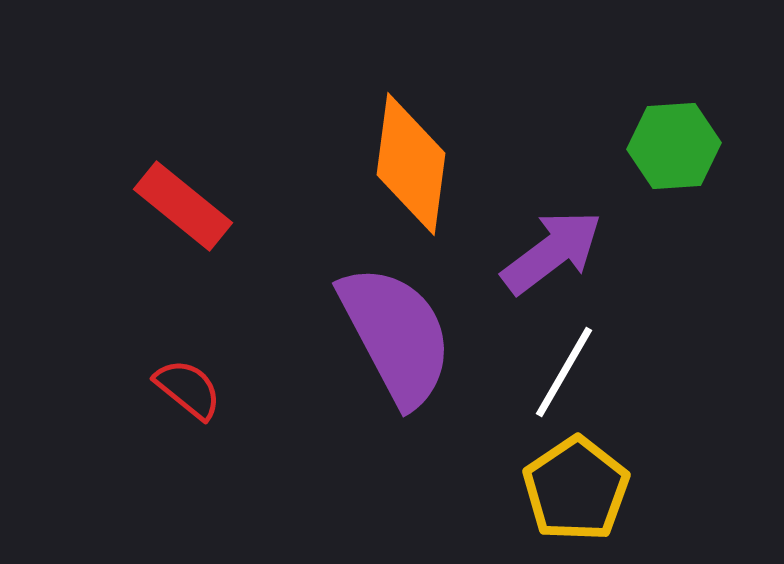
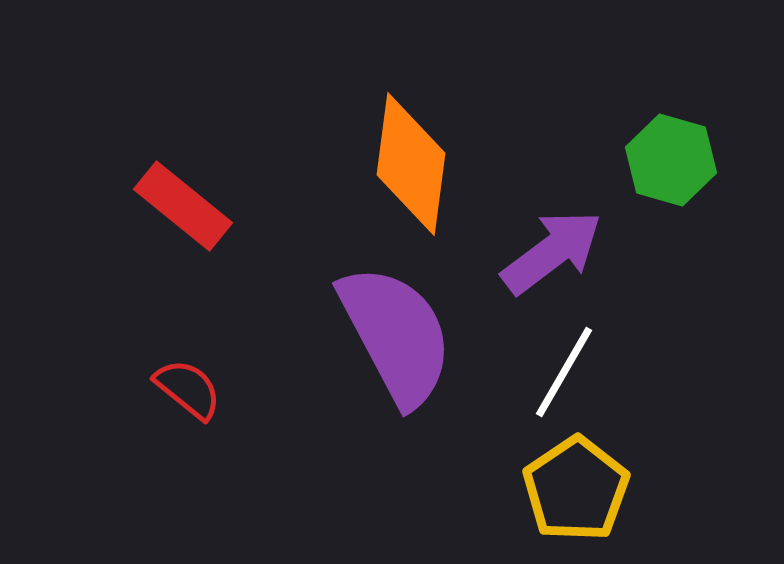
green hexagon: moved 3 px left, 14 px down; rotated 20 degrees clockwise
